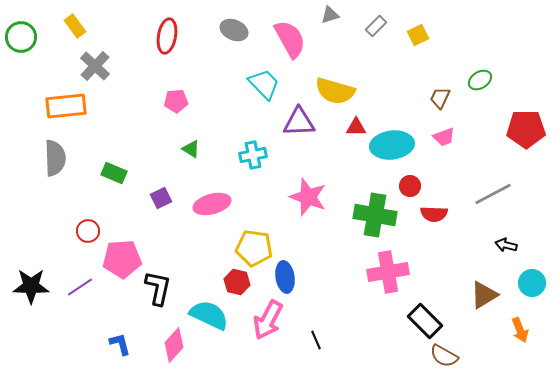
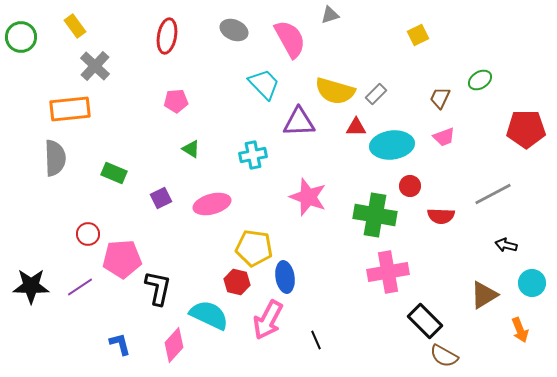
gray rectangle at (376, 26): moved 68 px down
orange rectangle at (66, 106): moved 4 px right, 3 px down
red semicircle at (434, 214): moved 7 px right, 2 px down
red circle at (88, 231): moved 3 px down
